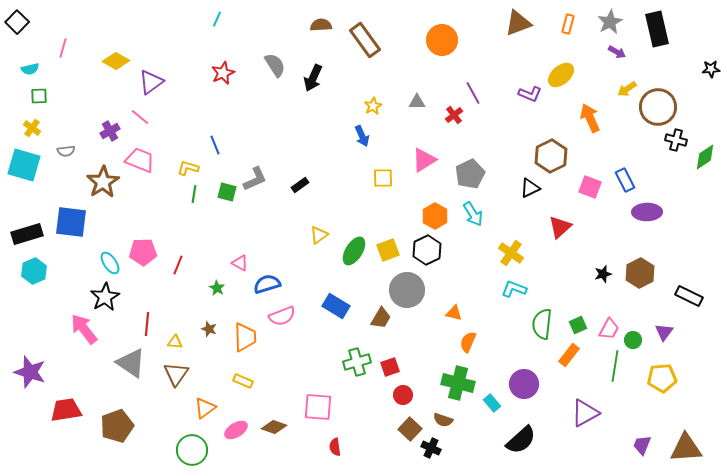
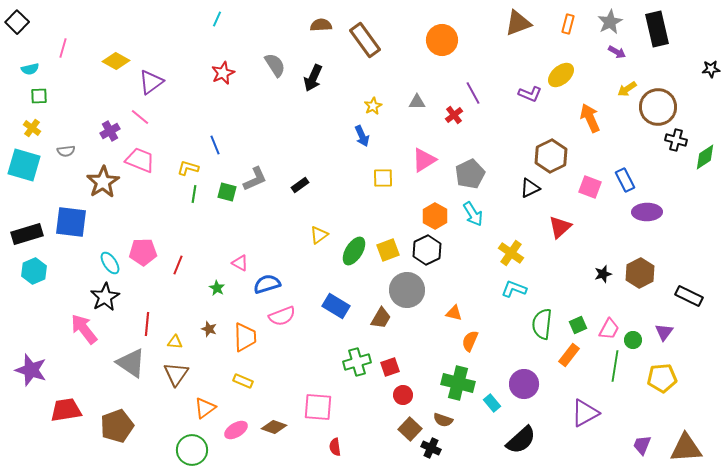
orange semicircle at (468, 342): moved 2 px right, 1 px up
purple star at (30, 372): moved 1 px right, 2 px up
